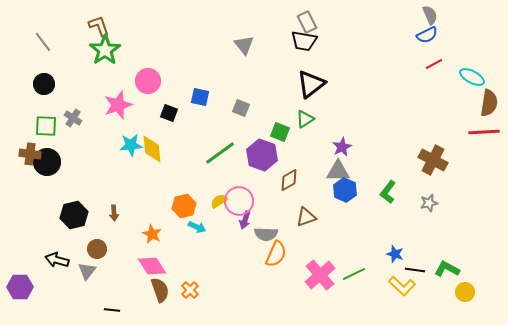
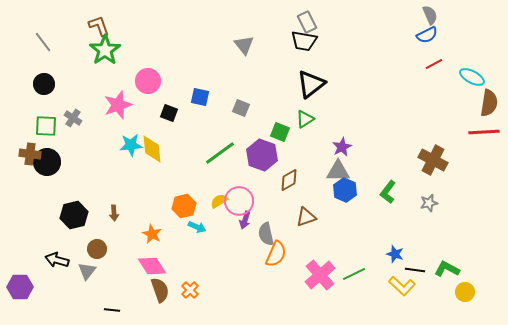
gray semicircle at (266, 234): rotated 75 degrees clockwise
